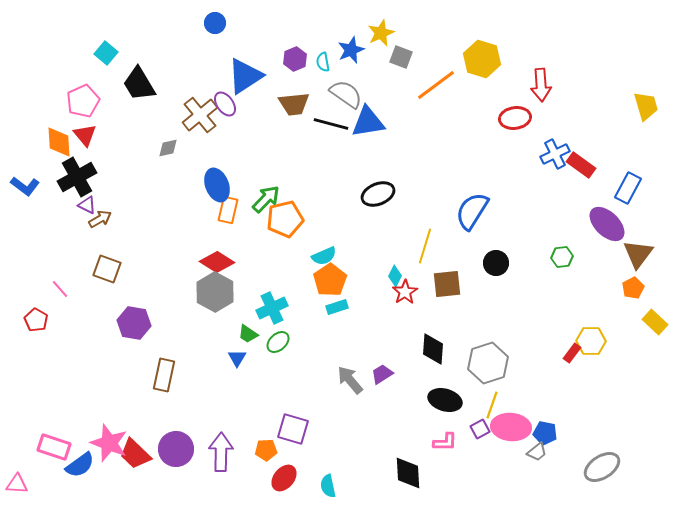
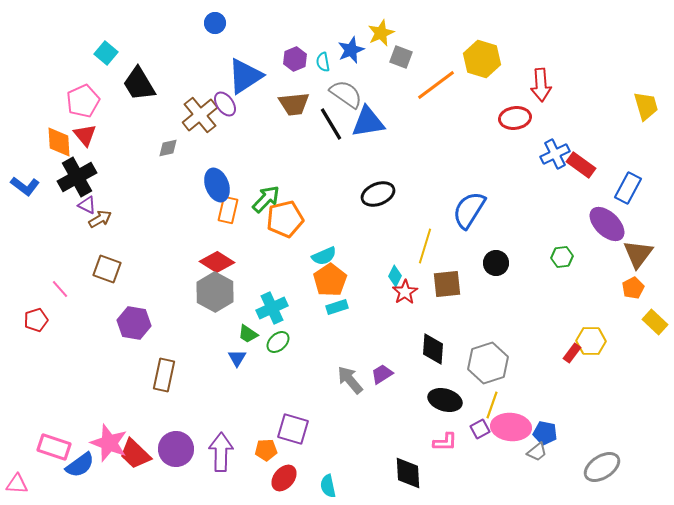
black line at (331, 124): rotated 44 degrees clockwise
blue semicircle at (472, 211): moved 3 px left, 1 px up
red pentagon at (36, 320): rotated 25 degrees clockwise
